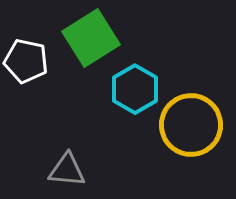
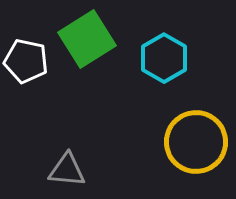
green square: moved 4 px left, 1 px down
cyan hexagon: moved 29 px right, 31 px up
yellow circle: moved 5 px right, 17 px down
